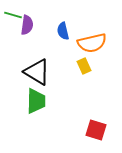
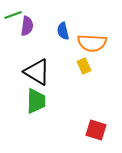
green line: rotated 36 degrees counterclockwise
purple semicircle: moved 1 px down
orange semicircle: rotated 16 degrees clockwise
